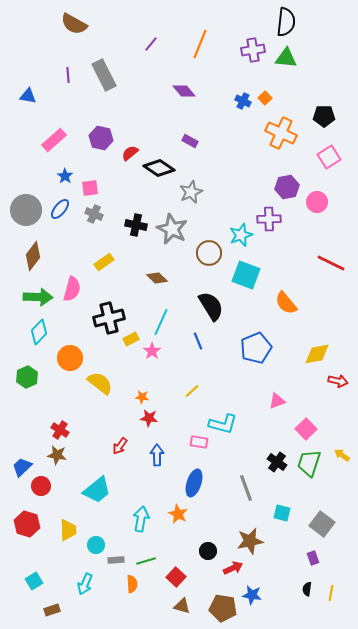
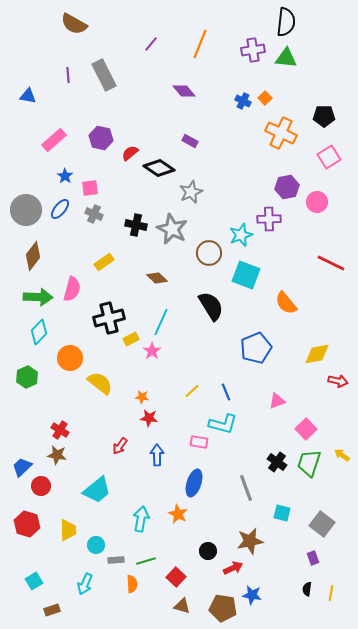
blue line at (198, 341): moved 28 px right, 51 px down
